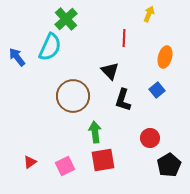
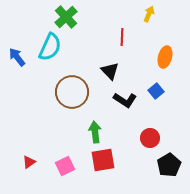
green cross: moved 2 px up
red line: moved 2 px left, 1 px up
blue square: moved 1 px left, 1 px down
brown circle: moved 1 px left, 4 px up
black L-shape: moved 2 px right; rotated 75 degrees counterclockwise
red triangle: moved 1 px left
